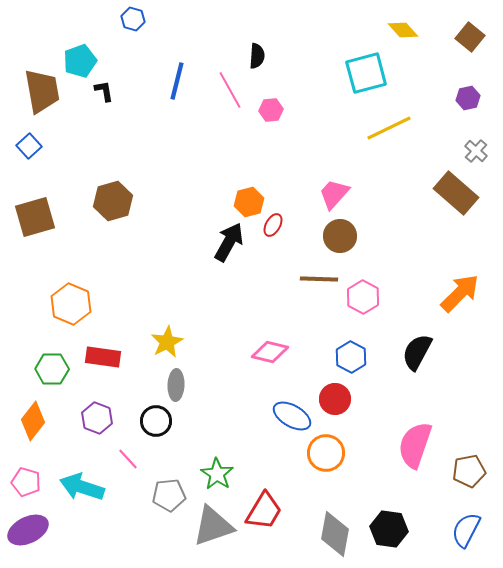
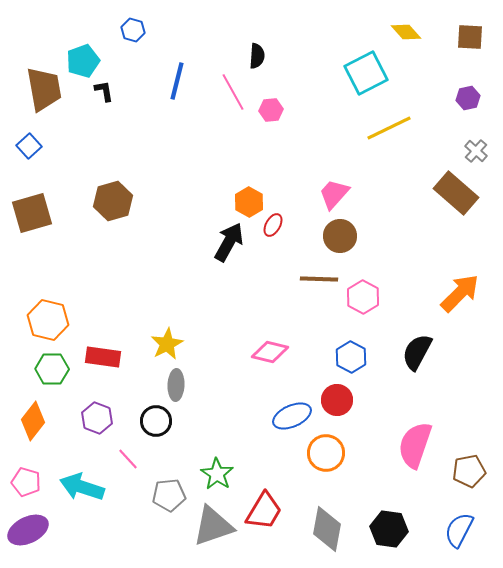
blue hexagon at (133, 19): moved 11 px down
yellow diamond at (403, 30): moved 3 px right, 2 px down
brown square at (470, 37): rotated 36 degrees counterclockwise
cyan pentagon at (80, 61): moved 3 px right
cyan square at (366, 73): rotated 12 degrees counterclockwise
pink line at (230, 90): moved 3 px right, 2 px down
brown trapezoid at (42, 91): moved 2 px right, 2 px up
orange hexagon at (249, 202): rotated 16 degrees counterclockwise
brown square at (35, 217): moved 3 px left, 4 px up
orange hexagon at (71, 304): moved 23 px left, 16 px down; rotated 9 degrees counterclockwise
yellow star at (167, 342): moved 2 px down
red circle at (335, 399): moved 2 px right, 1 px down
blue ellipse at (292, 416): rotated 54 degrees counterclockwise
blue semicircle at (466, 530): moved 7 px left
gray diamond at (335, 534): moved 8 px left, 5 px up
